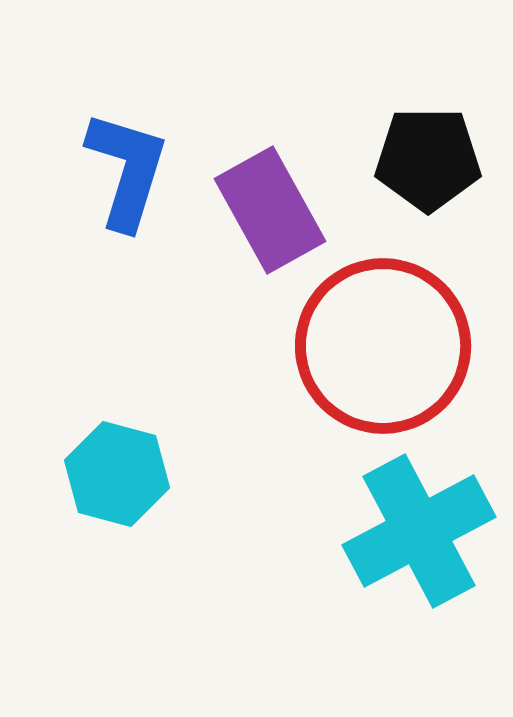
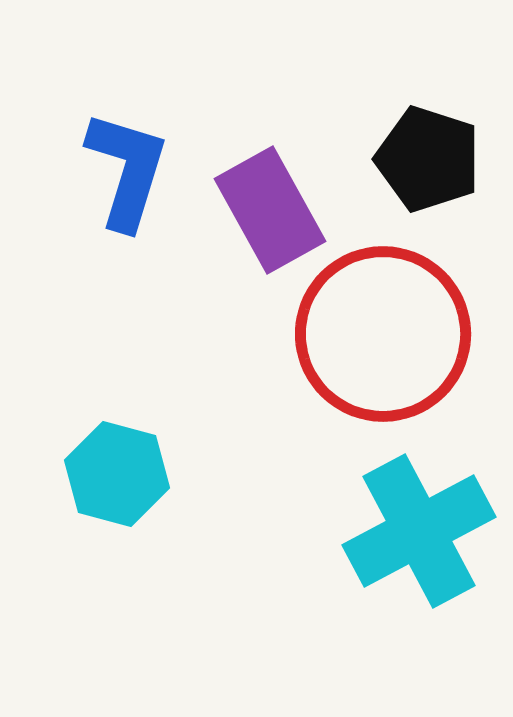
black pentagon: rotated 18 degrees clockwise
red circle: moved 12 px up
